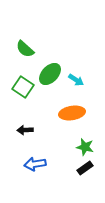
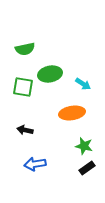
green semicircle: rotated 54 degrees counterclockwise
green ellipse: rotated 35 degrees clockwise
cyan arrow: moved 7 px right, 4 px down
green square: rotated 25 degrees counterclockwise
black arrow: rotated 14 degrees clockwise
green star: moved 1 px left, 1 px up
black rectangle: moved 2 px right
